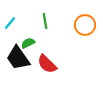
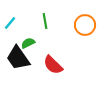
red semicircle: moved 6 px right, 1 px down
